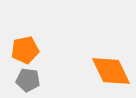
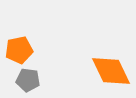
orange pentagon: moved 6 px left
